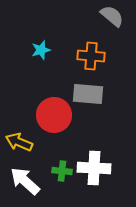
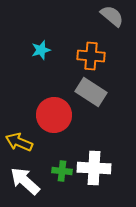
gray rectangle: moved 3 px right, 2 px up; rotated 28 degrees clockwise
